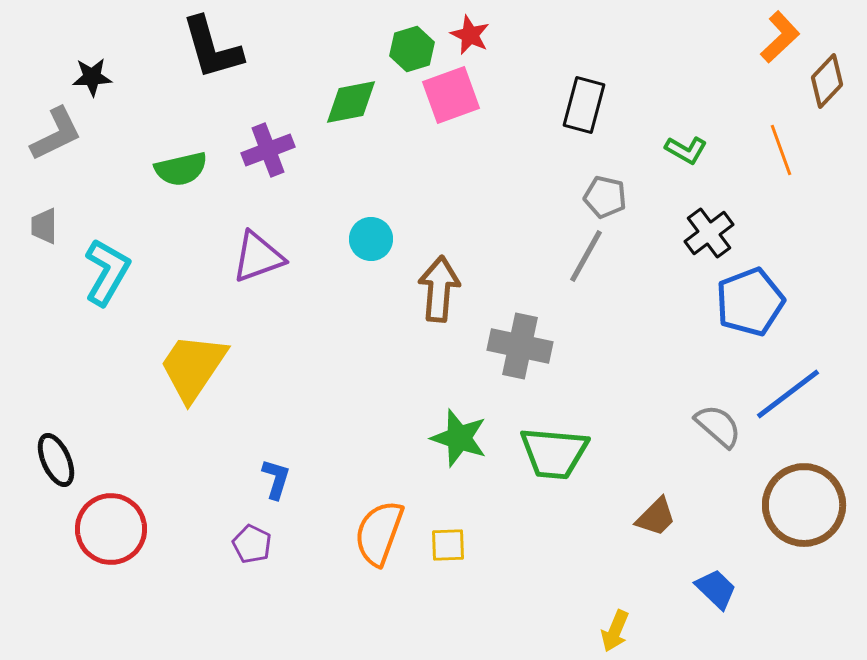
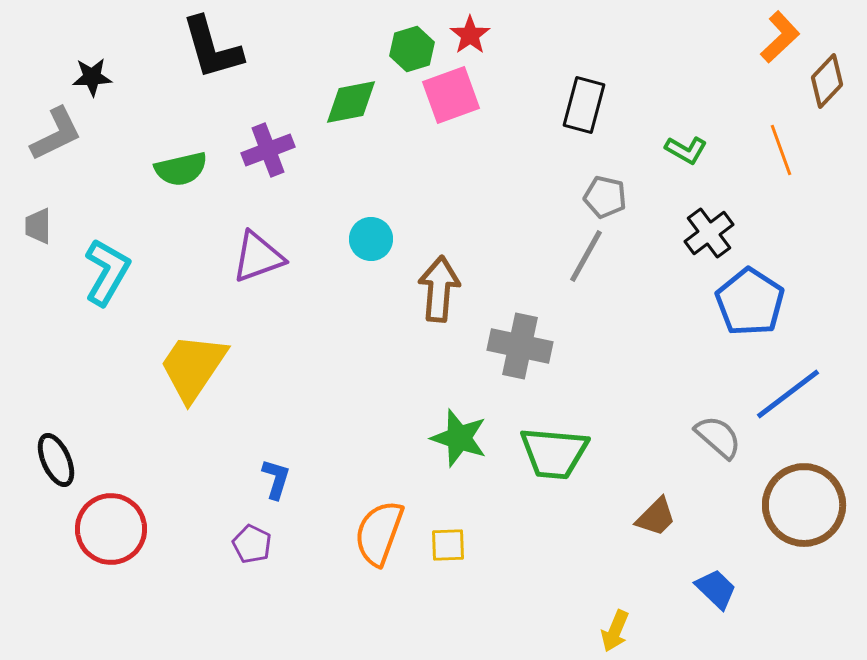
red star: rotated 12 degrees clockwise
gray trapezoid: moved 6 px left
blue pentagon: rotated 18 degrees counterclockwise
gray semicircle: moved 11 px down
